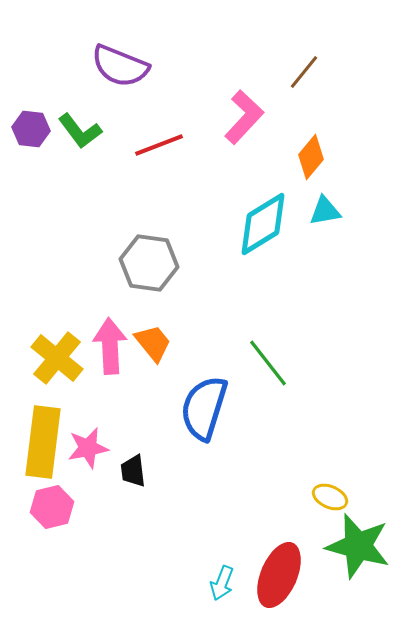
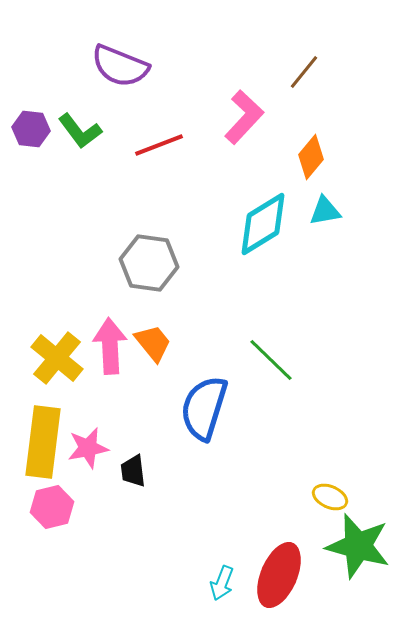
green line: moved 3 px right, 3 px up; rotated 8 degrees counterclockwise
